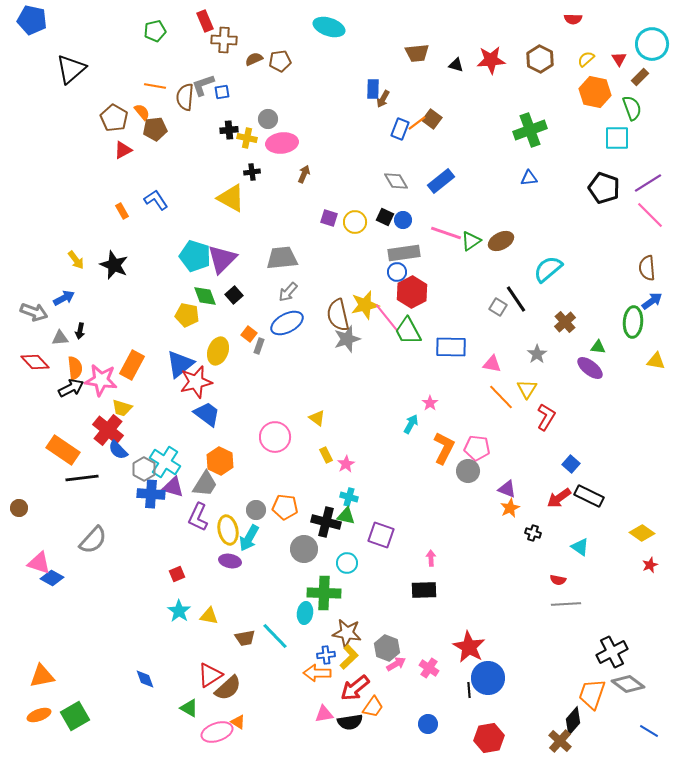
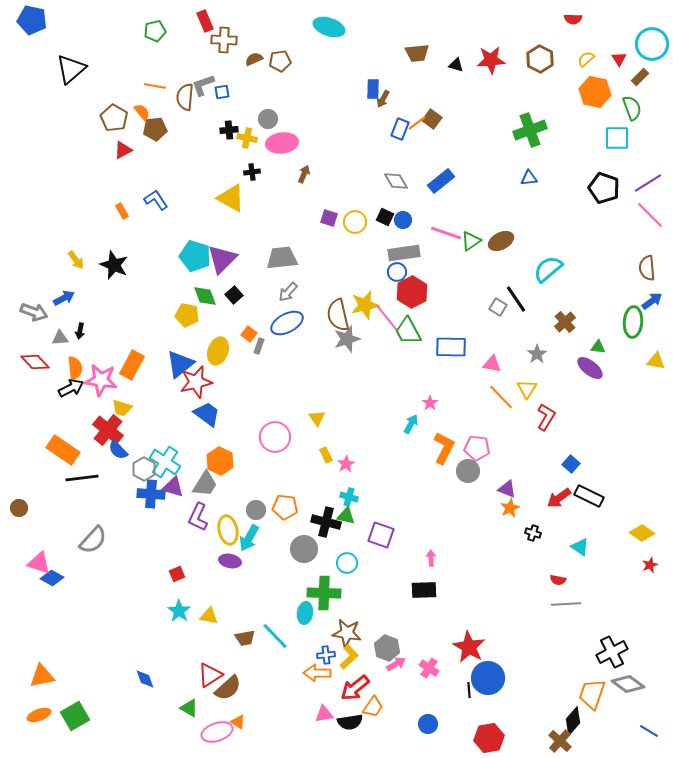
yellow triangle at (317, 418): rotated 18 degrees clockwise
